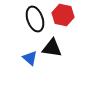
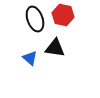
black triangle: moved 3 px right
